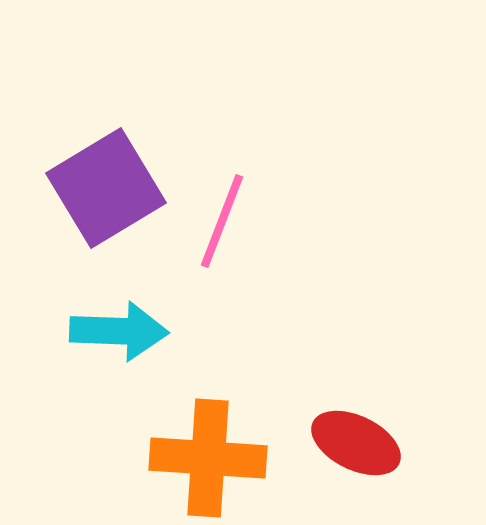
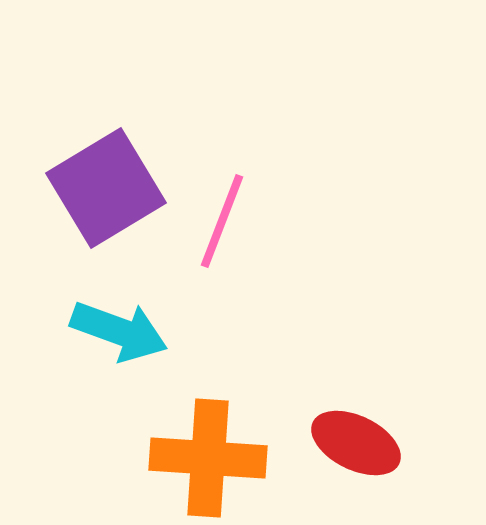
cyan arrow: rotated 18 degrees clockwise
